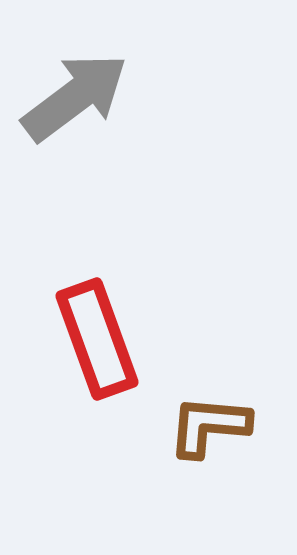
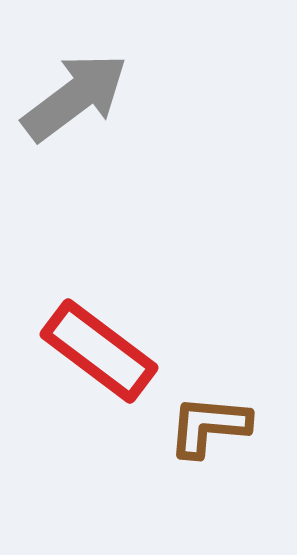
red rectangle: moved 2 px right, 12 px down; rotated 33 degrees counterclockwise
